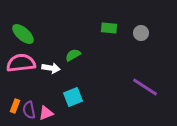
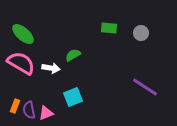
pink semicircle: rotated 36 degrees clockwise
